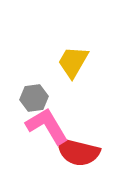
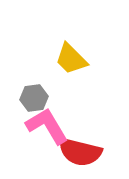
yellow trapezoid: moved 2 px left, 3 px up; rotated 75 degrees counterclockwise
red semicircle: moved 2 px right
